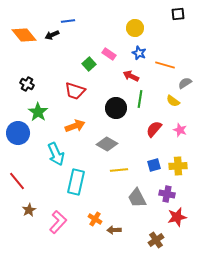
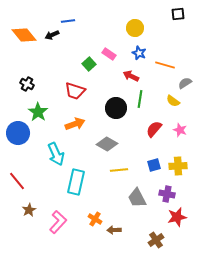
orange arrow: moved 2 px up
